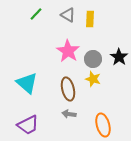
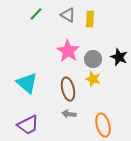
black star: rotated 12 degrees counterclockwise
